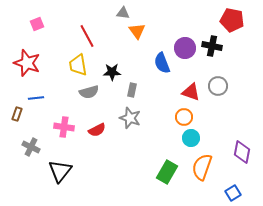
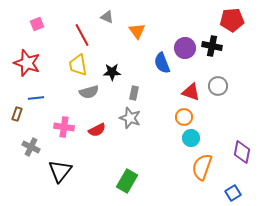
gray triangle: moved 16 px left, 4 px down; rotated 16 degrees clockwise
red pentagon: rotated 15 degrees counterclockwise
red line: moved 5 px left, 1 px up
gray rectangle: moved 2 px right, 3 px down
green rectangle: moved 40 px left, 9 px down
